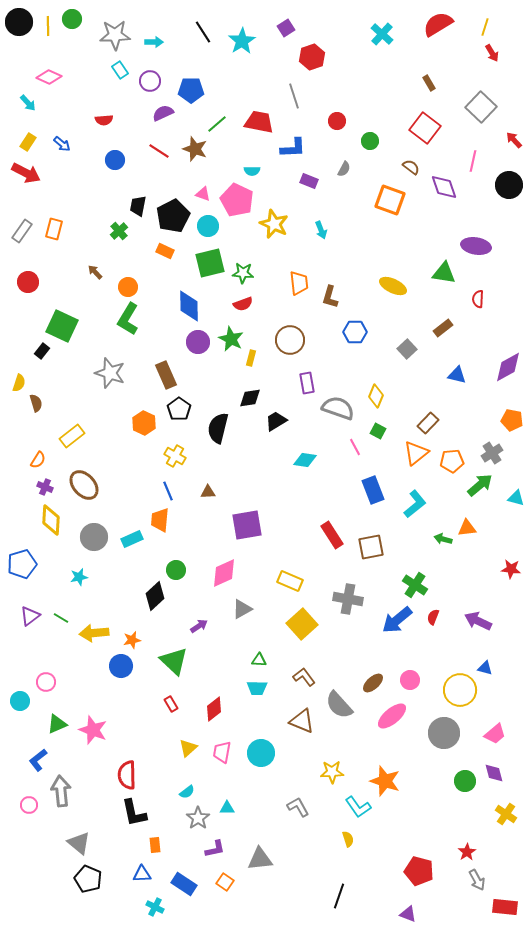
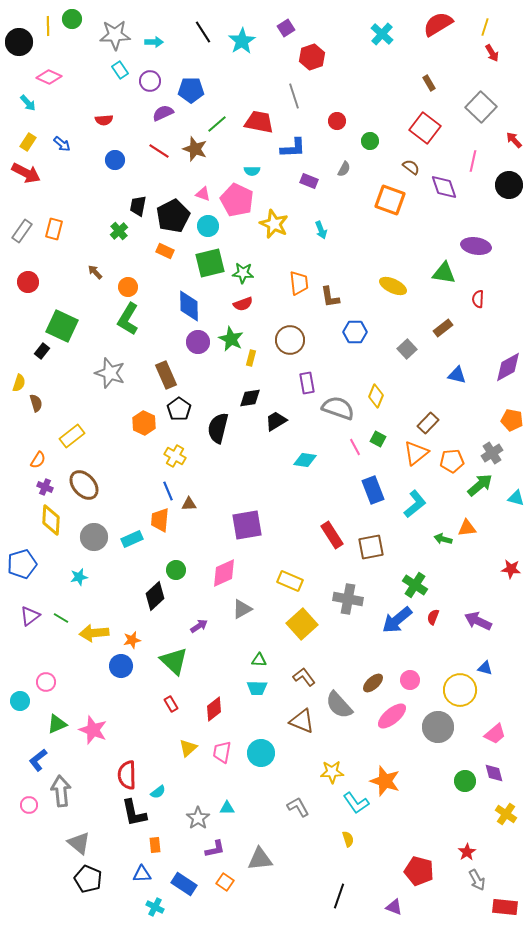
black circle at (19, 22): moved 20 px down
brown L-shape at (330, 297): rotated 25 degrees counterclockwise
green square at (378, 431): moved 8 px down
brown triangle at (208, 492): moved 19 px left, 12 px down
gray circle at (444, 733): moved 6 px left, 6 px up
cyan semicircle at (187, 792): moved 29 px left
cyan L-shape at (358, 807): moved 2 px left, 4 px up
purple triangle at (408, 914): moved 14 px left, 7 px up
